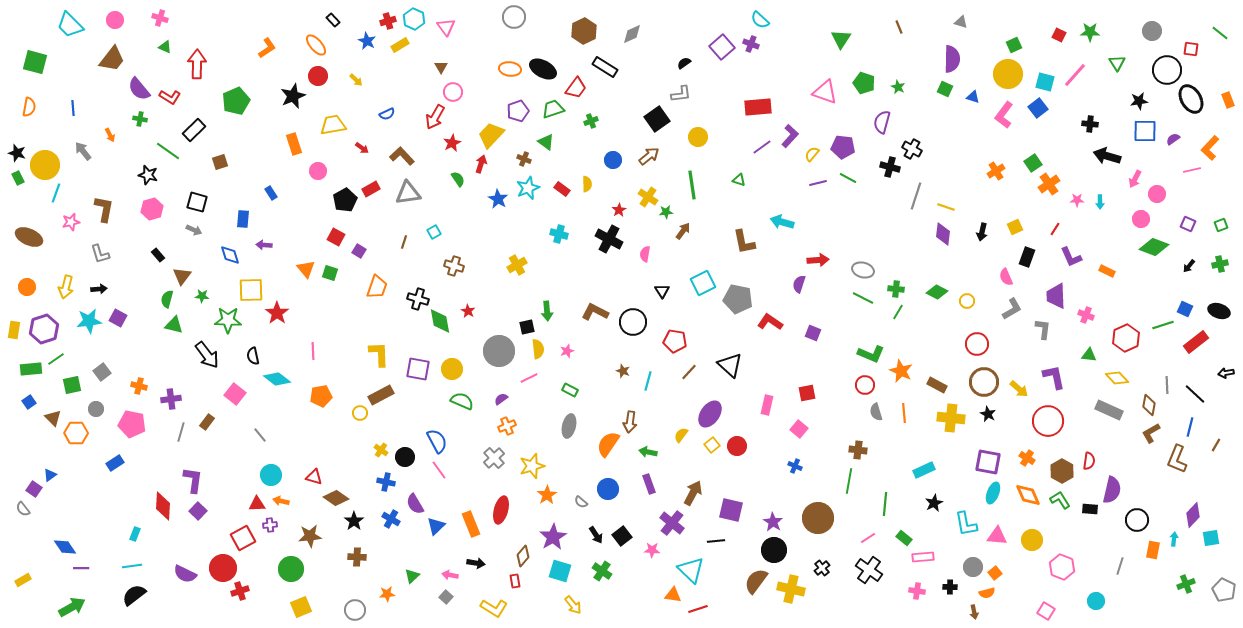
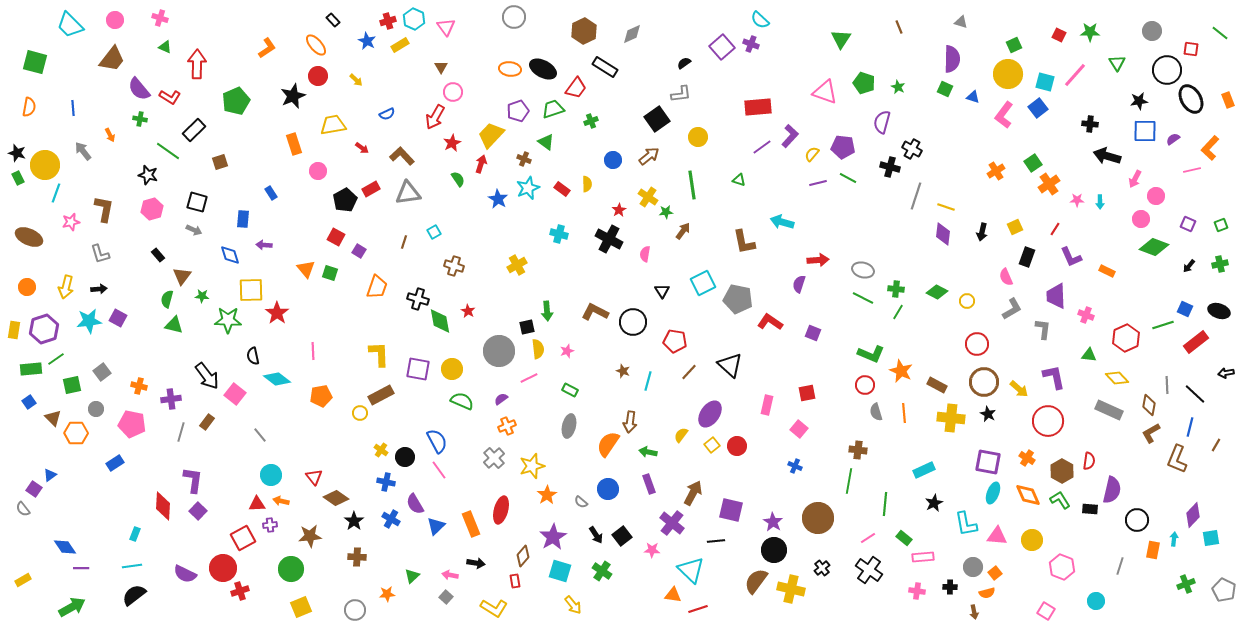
pink circle at (1157, 194): moved 1 px left, 2 px down
black arrow at (207, 355): moved 21 px down
red triangle at (314, 477): rotated 36 degrees clockwise
